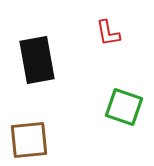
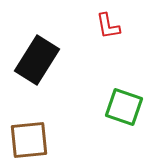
red L-shape: moved 7 px up
black rectangle: rotated 42 degrees clockwise
